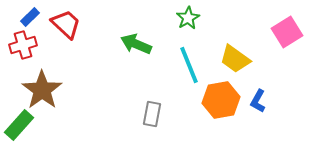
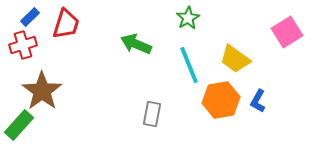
red trapezoid: rotated 64 degrees clockwise
brown star: moved 1 px down
